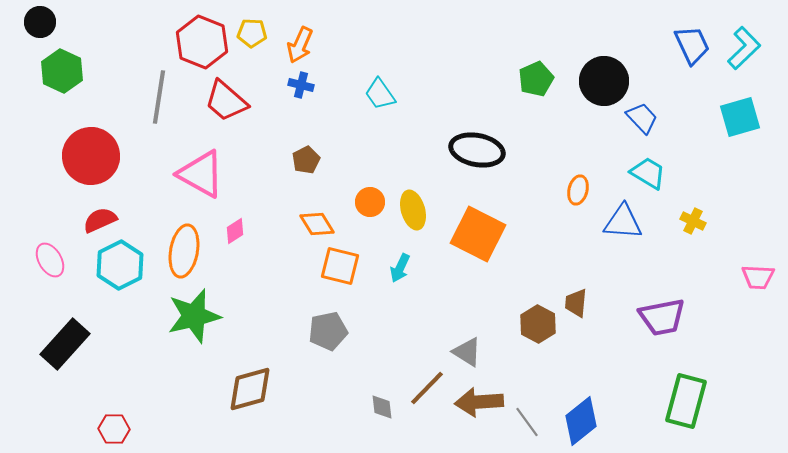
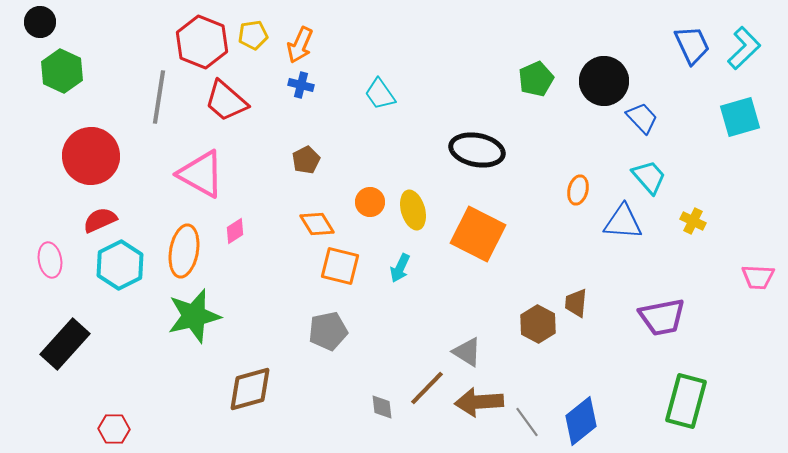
yellow pentagon at (252, 33): moved 1 px right, 2 px down; rotated 12 degrees counterclockwise
cyan trapezoid at (648, 173): moved 1 px right, 4 px down; rotated 18 degrees clockwise
pink ellipse at (50, 260): rotated 20 degrees clockwise
